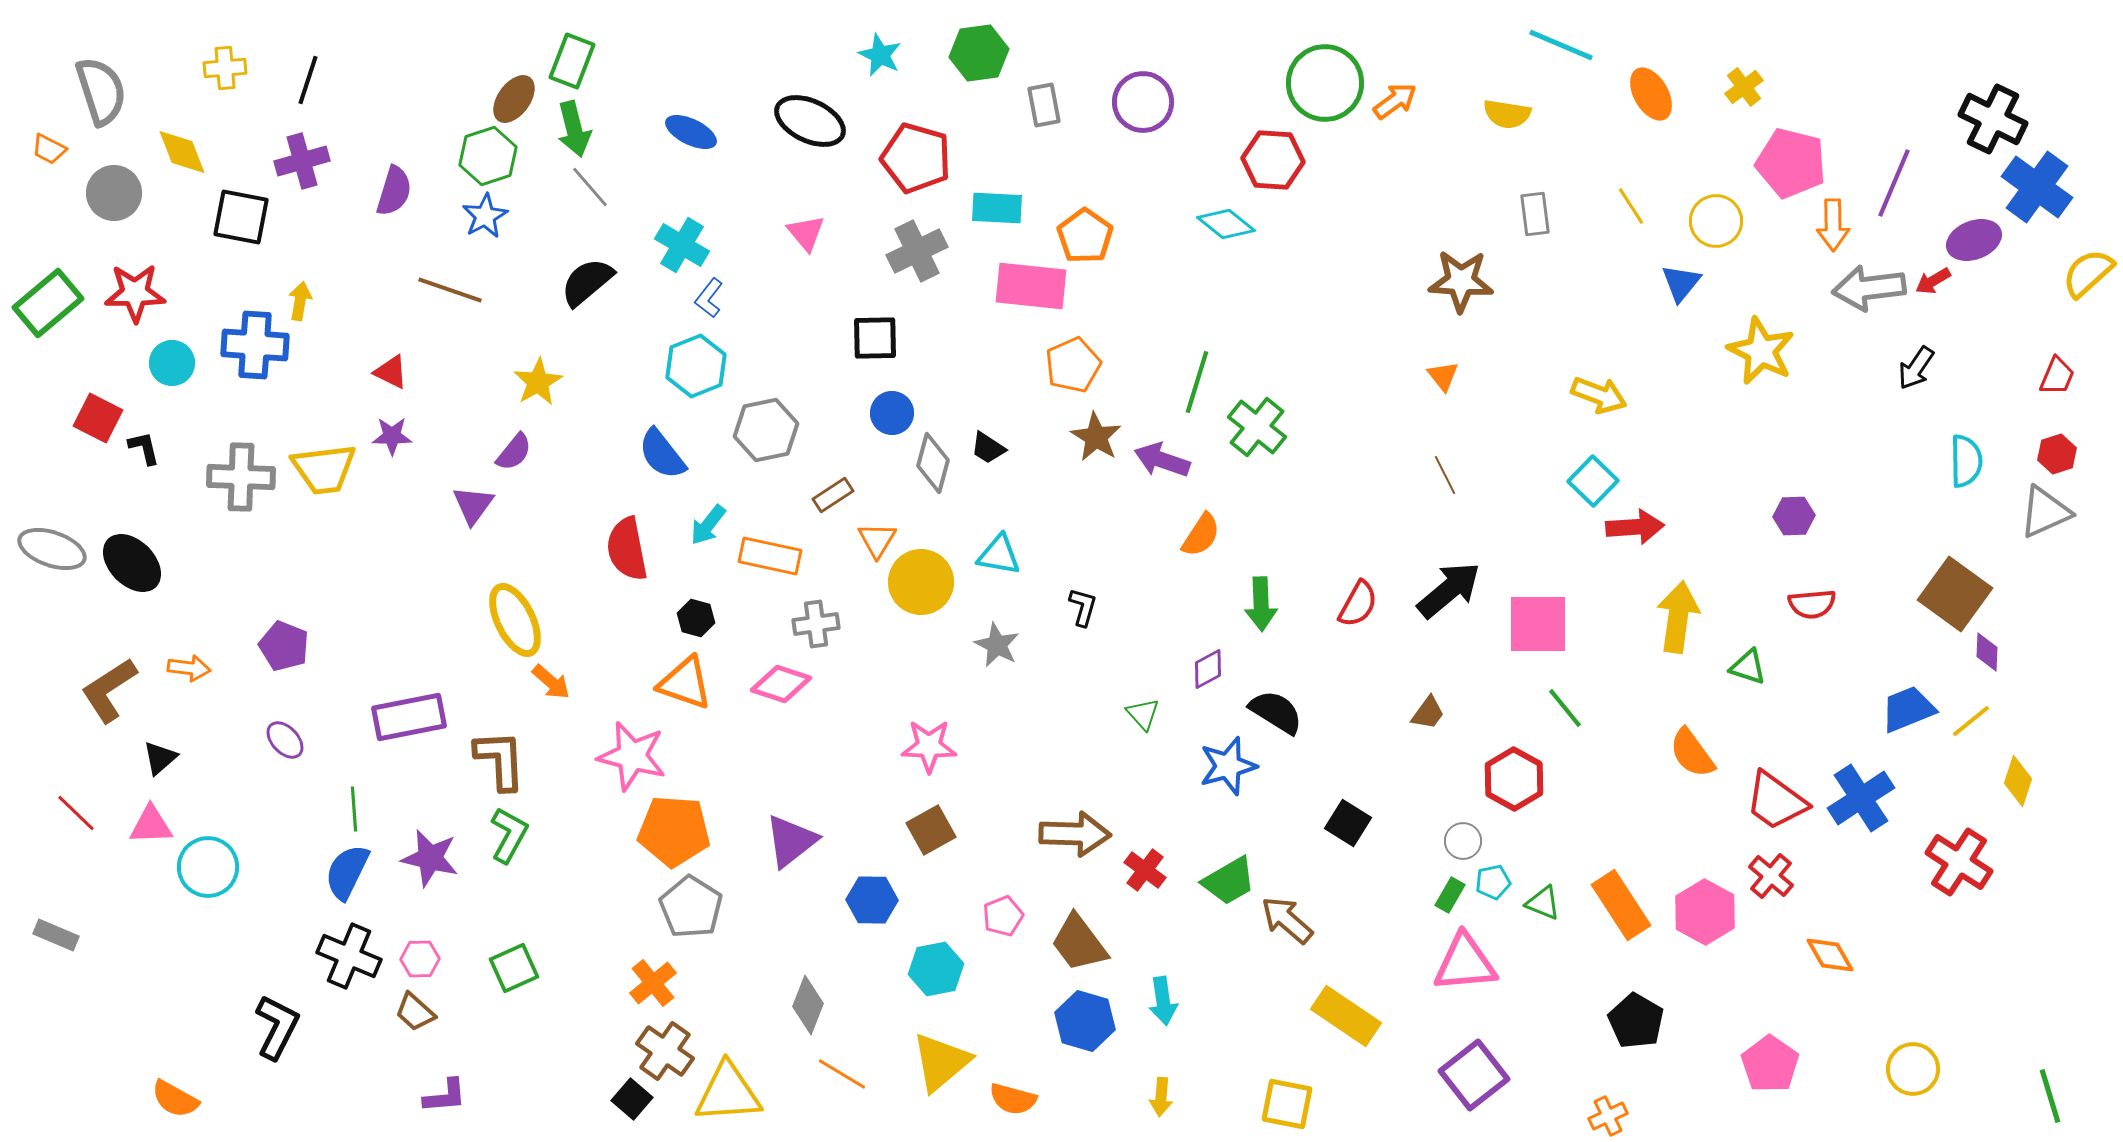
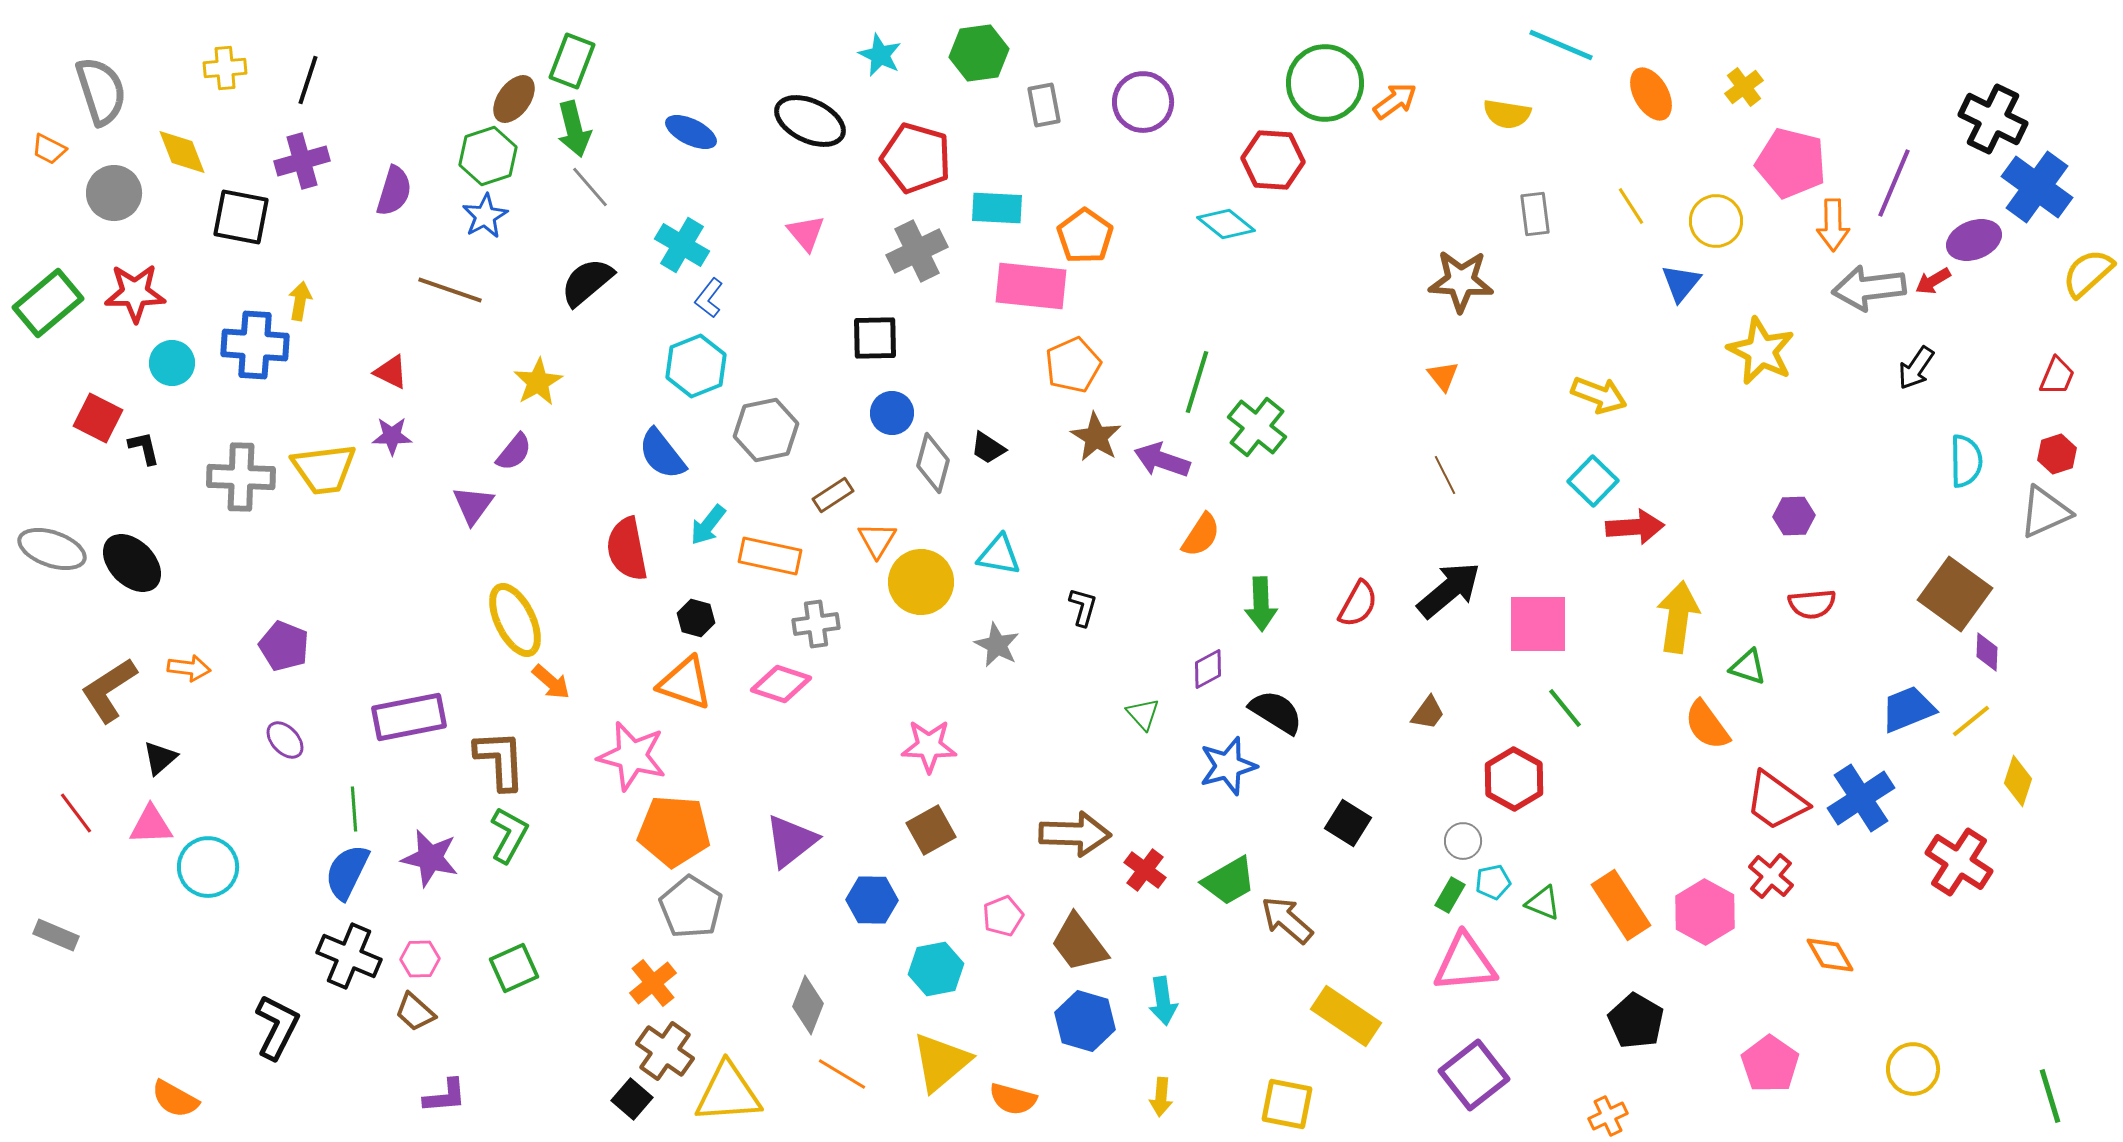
orange semicircle at (1692, 753): moved 15 px right, 28 px up
red line at (76, 813): rotated 9 degrees clockwise
